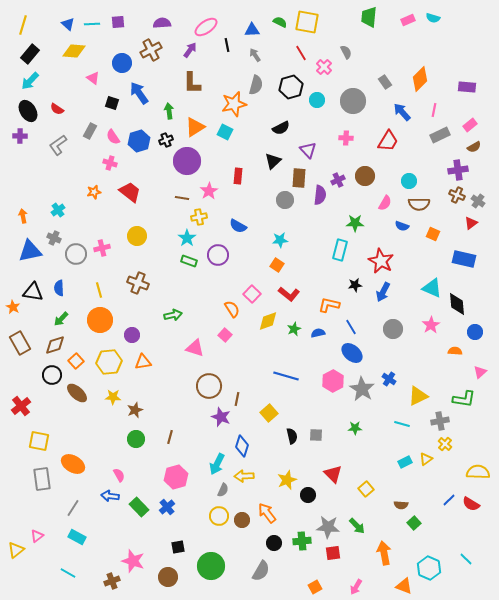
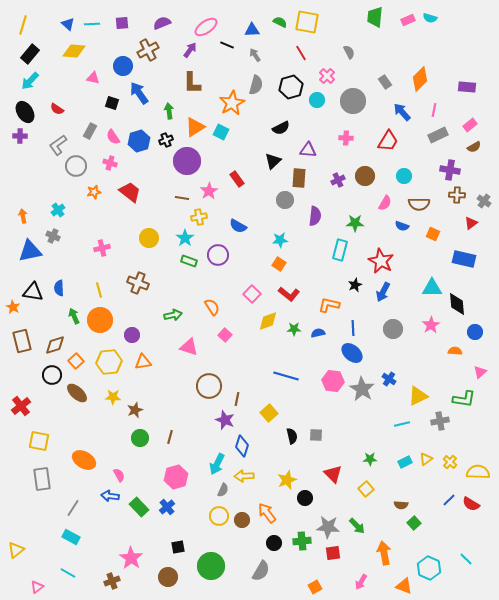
green trapezoid at (369, 17): moved 6 px right
cyan semicircle at (433, 18): moved 3 px left
purple square at (118, 22): moved 4 px right, 1 px down
purple semicircle at (162, 23): rotated 18 degrees counterclockwise
black line at (227, 45): rotated 56 degrees counterclockwise
brown cross at (151, 50): moved 3 px left
gray semicircle at (346, 52): moved 3 px right
blue circle at (122, 63): moved 1 px right, 3 px down
pink cross at (324, 67): moved 3 px right, 9 px down
pink triangle at (93, 78): rotated 24 degrees counterclockwise
orange star at (234, 104): moved 2 px left, 1 px up; rotated 15 degrees counterclockwise
black ellipse at (28, 111): moved 3 px left, 1 px down
cyan square at (225, 132): moved 4 px left
gray rectangle at (440, 135): moved 2 px left
purple triangle at (308, 150): rotated 42 degrees counterclockwise
purple cross at (458, 170): moved 8 px left; rotated 18 degrees clockwise
red rectangle at (238, 176): moved 1 px left, 3 px down; rotated 42 degrees counterclockwise
cyan circle at (409, 181): moved 5 px left, 5 px up
purple semicircle at (320, 195): moved 5 px left, 21 px down
brown cross at (457, 195): rotated 21 degrees counterclockwise
gray cross at (478, 201): moved 6 px right
yellow circle at (137, 236): moved 12 px right, 2 px down
gray cross at (54, 238): moved 1 px left, 2 px up
cyan star at (187, 238): moved 2 px left
gray circle at (76, 254): moved 88 px up
orange square at (277, 265): moved 2 px right, 1 px up
black star at (355, 285): rotated 16 degrees counterclockwise
cyan triangle at (432, 288): rotated 25 degrees counterclockwise
orange semicircle at (232, 309): moved 20 px left, 2 px up
green arrow at (61, 319): moved 13 px right, 3 px up; rotated 112 degrees clockwise
blue line at (351, 327): moved 2 px right, 1 px down; rotated 28 degrees clockwise
green star at (294, 329): rotated 24 degrees clockwise
brown rectangle at (20, 343): moved 2 px right, 2 px up; rotated 15 degrees clockwise
pink triangle at (195, 348): moved 6 px left, 1 px up
pink hexagon at (333, 381): rotated 25 degrees counterclockwise
purple star at (221, 417): moved 4 px right, 3 px down
cyan line at (402, 424): rotated 28 degrees counterclockwise
green star at (355, 428): moved 15 px right, 31 px down
green circle at (136, 439): moved 4 px right, 1 px up
yellow cross at (445, 444): moved 5 px right, 18 px down
orange ellipse at (73, 464): moved 11 px right, 4 px up
black circle at (308, 495): moved 3 px left, 3 px down
pink triangle at (37, 536): moved 51 px down
cyan rectangle at (77, 537): moved 6 px left
pink star at (133, 561): moved 2 px left, 3 px up; rotated 15 degrees clockwise
pink arrow at (356, 587): moved 5 px right, 5 px up
